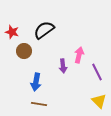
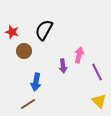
black semicircle: rotated 25 degrees counterclockwise
brown line: moved 11 px left; rotated 42 degrees counterclockwise
